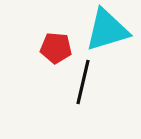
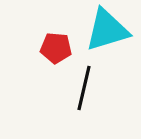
black line: moved 1 px right, 6 px down
